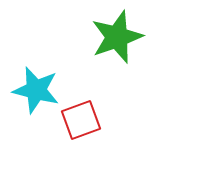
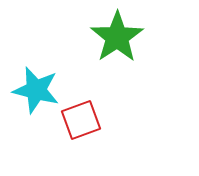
green star: rotated 14 degrees counterclockwise
